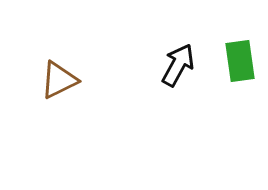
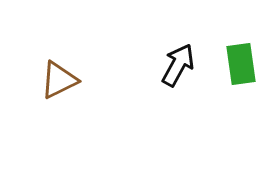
green rectangle: moved 1 px right, 3 px down
